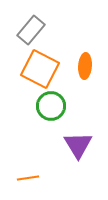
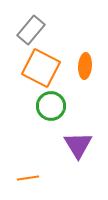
orange square: moved 1 px right, 1 px up
